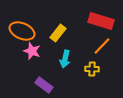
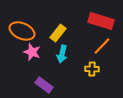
pink star: moved 1 px down
cyan arrow: moved 3 px left, 5 px up
